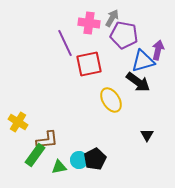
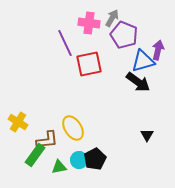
purple pentagon: rotated 12 degrees clockwise
yellow ellipse: moved 38 px left, 28 px down
